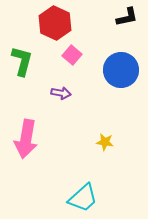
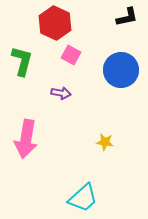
pink square: moved 1 px left; rotated 12 degrees counterclockwise
